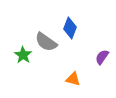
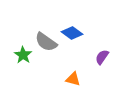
blue diamond: moved 2 px right, 5 px down; rotated 75 degrees counterclockwise
